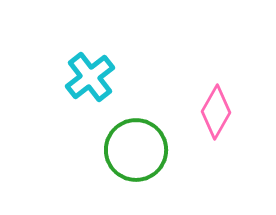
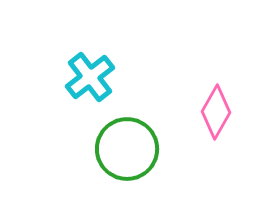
green circle: moved 9 px left, 1 px up
